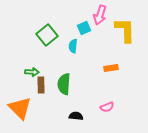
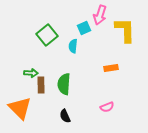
green arrow: moved 1 px left, 1 px down
black semicircle: moved 11 px left; rotated 120 degrees counterclockwise
